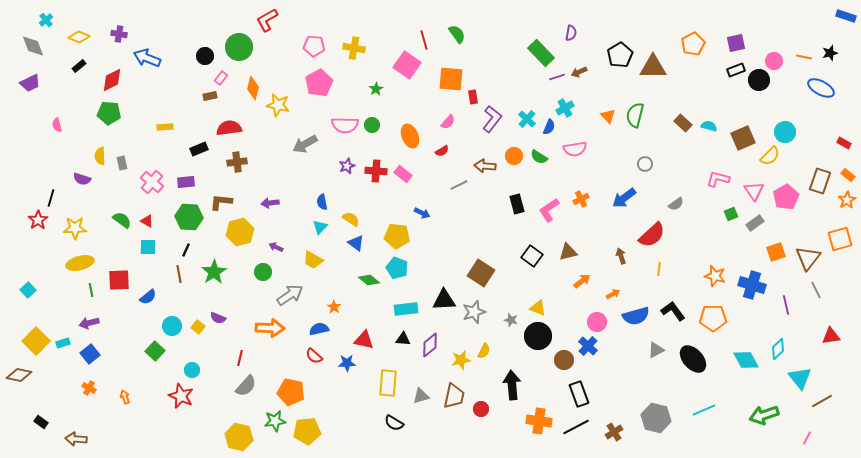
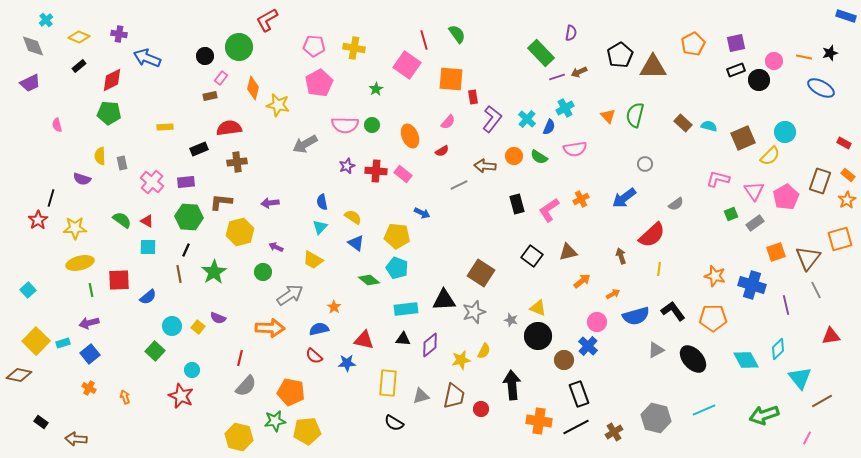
yellow semicircle at (351, 219): moved 2 px right, 2 px up
